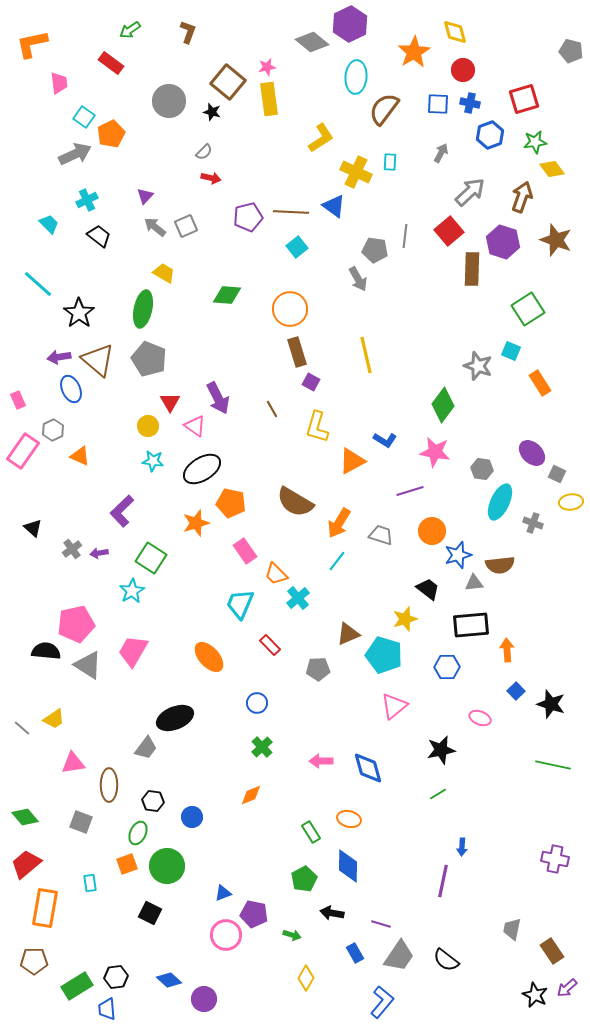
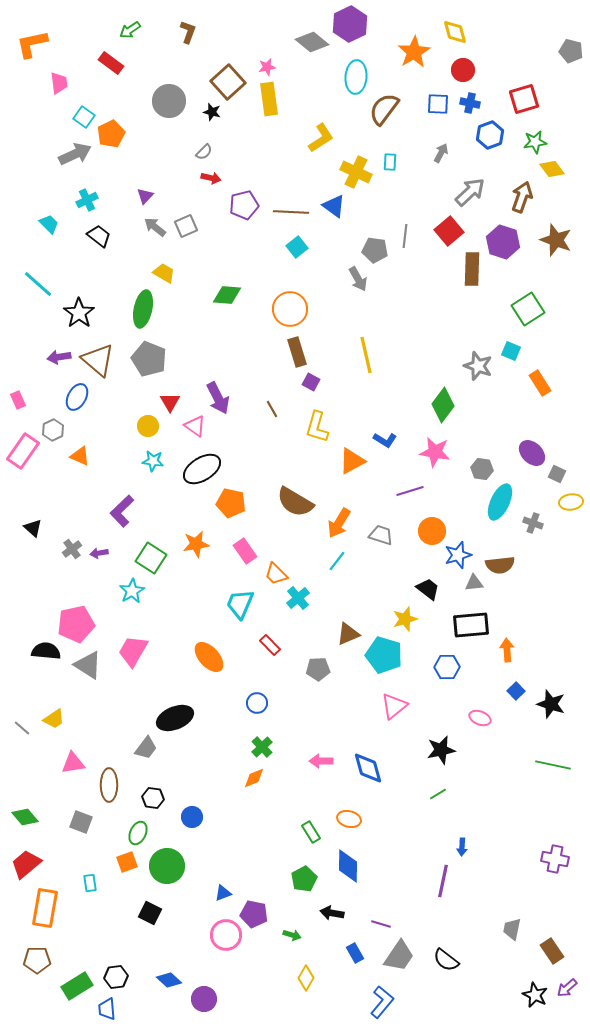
brown square at (228, 82): rotated 8 degrees clockwise
purple pentagon at (248, 217): moved 4 px left, 12 px up
blue ellipse at (71, 389): moved 6 px right, 8 px down; rotated 52 degrees clockwise
orange star at (196, 523): moved 21 px down; rotated 8 degrees clockwise
orange diamond at (251, 795): moved 3 px right, 17 px up
black hexagon at (153, 801): moved 3 px up
orange square at (127, 864): moved 2 px up
brown pentagon at (34, 961): moved 3 px right, 1 px up
